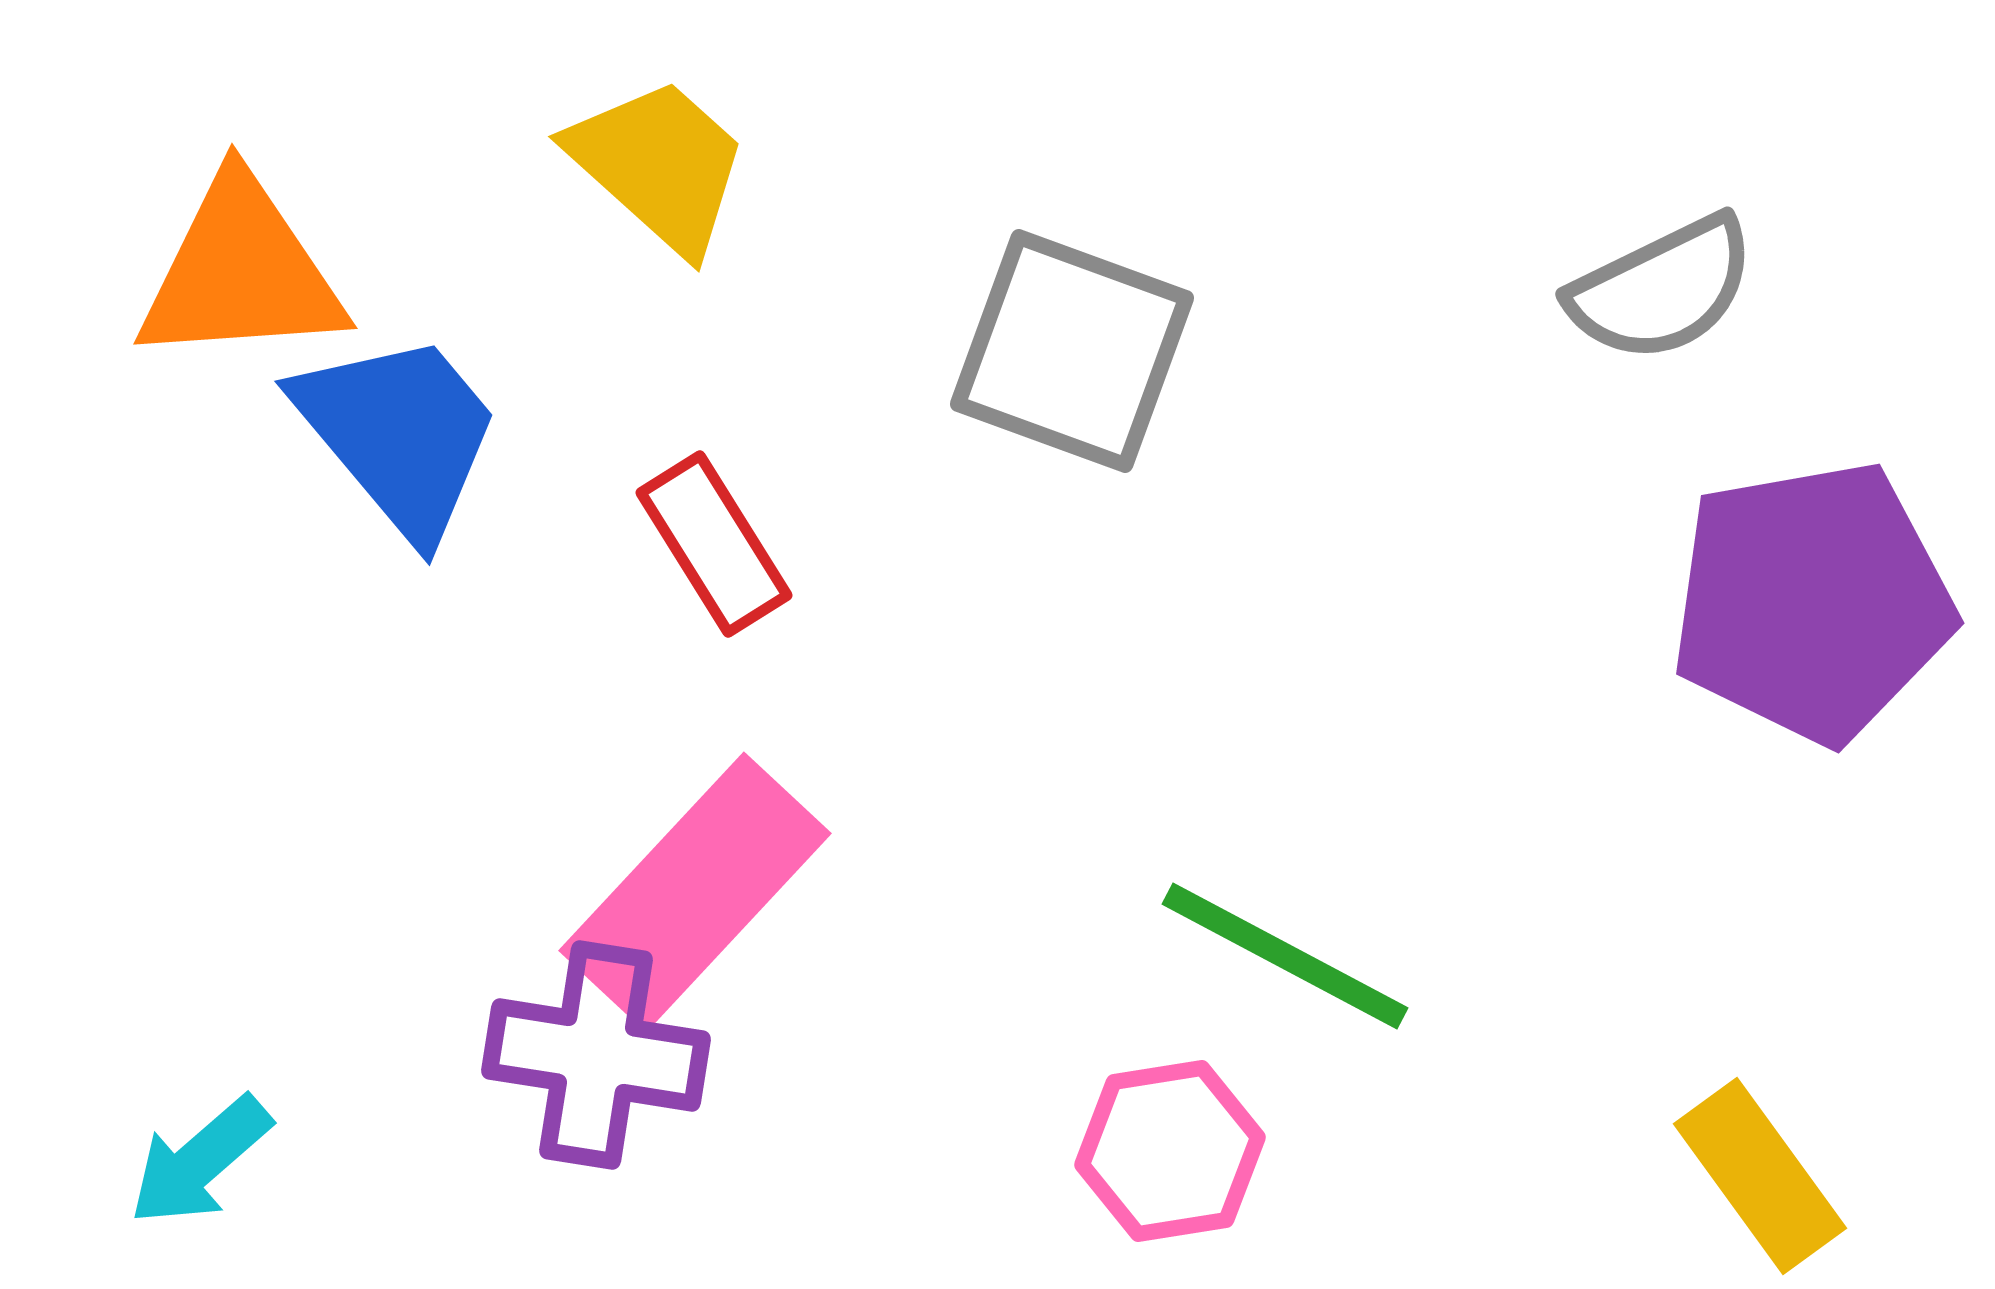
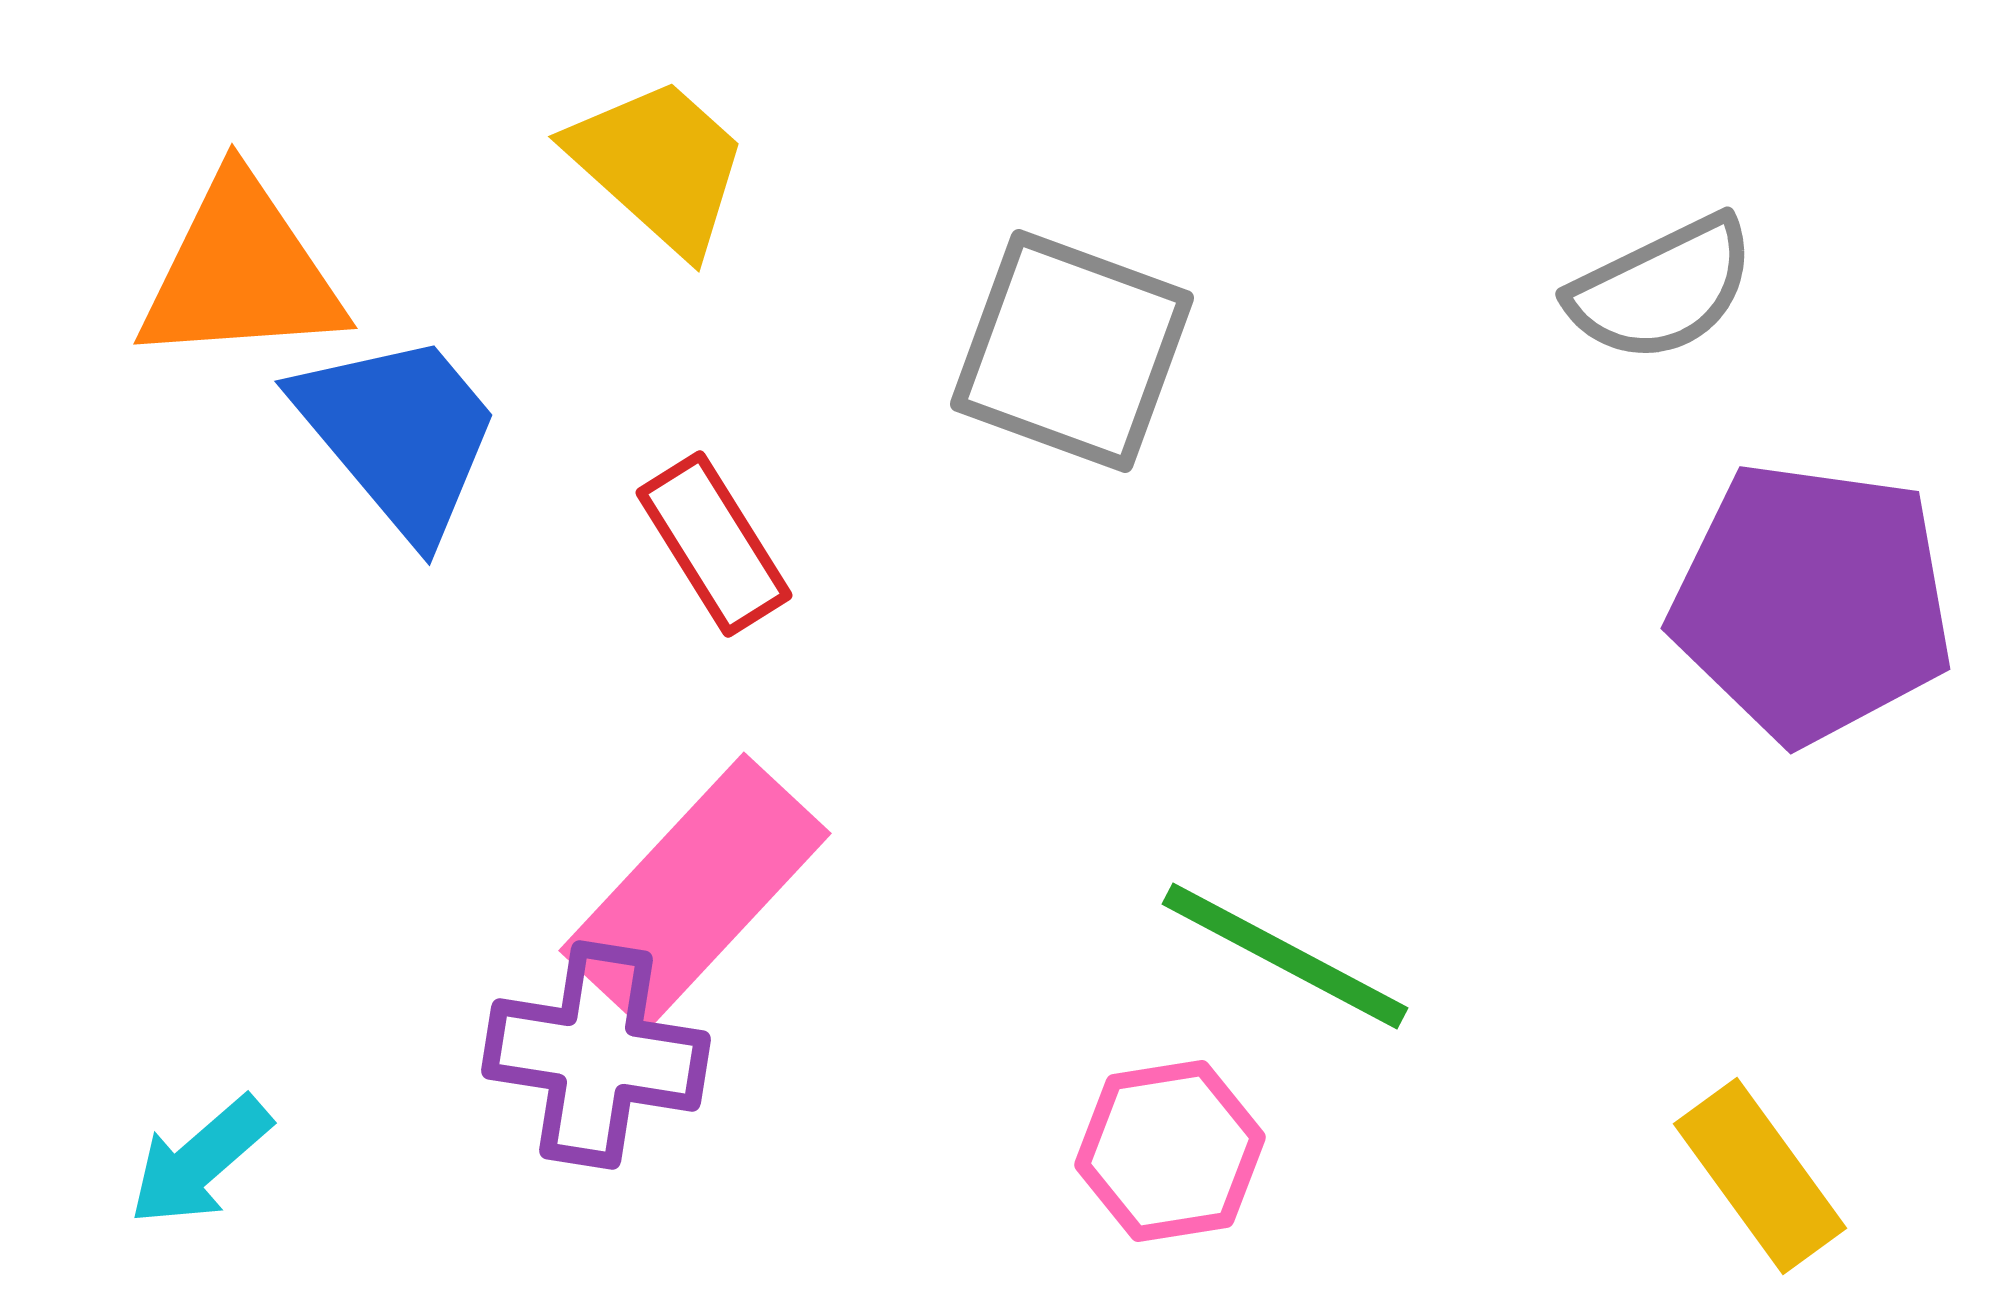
purple pentagon: rotated 18 degrees clockwise
